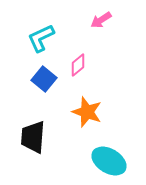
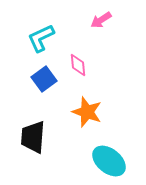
pink diamond: rotated 55 degrees counterclockwise
blue square: rotated 15 degrees clockwise
cyan ellipse: rotated 8 degrees clockwise
